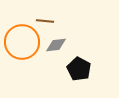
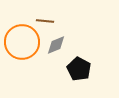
gray diamond: rotated 15 degrees counterclockwise
